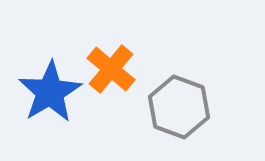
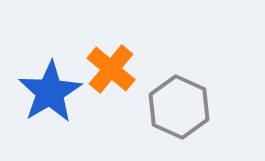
gray hexagon: rotated 4 degrees clockwise
